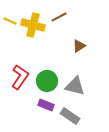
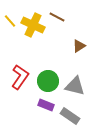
brown line: moved 2 px left; rotated 56 degrees clockwise
yellow line: rotated 24 degrees clockwise
yellow cross: rotated 10 degrees clockwise
green circle: moved 1 px right
